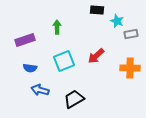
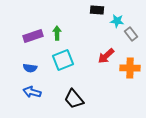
cyan star: rotated 16 degrees counterclockwise
green arrow: moved 6 px down
gray rectangle: rotated 64 degrees clockwise
purple rectangle: moved 8 px right, 4 px up
red arrow: moved 10 px right
cyan square: moved 1 px left, 1 px up
blue arrow: moved 8 px left, 2 px down
black trapezoid: rotated 100 degrees counterclockwise
